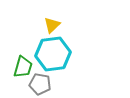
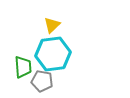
green trapezoid: rotated 20 degrees counterclockwise
gray pentagon: moved 2 px right, 3 px up
